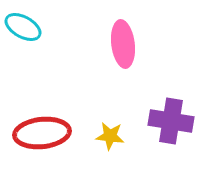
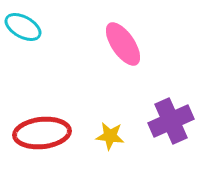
pink ellipse: rotated 27 degrees counterclockwise
purple cross: rotated 33 degrees counterclockwise
